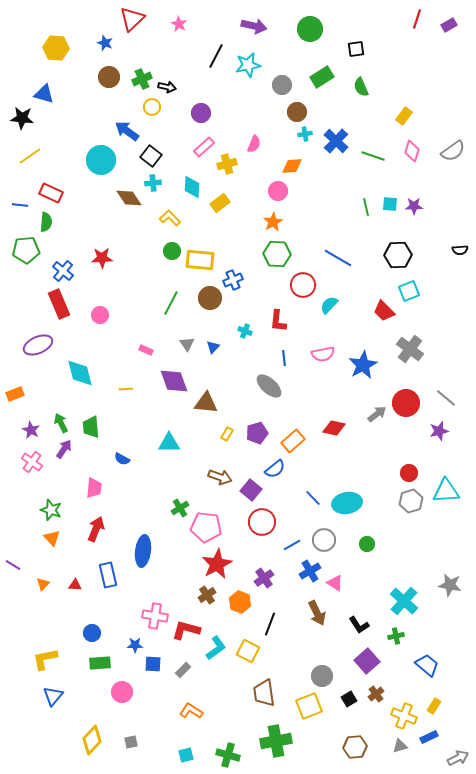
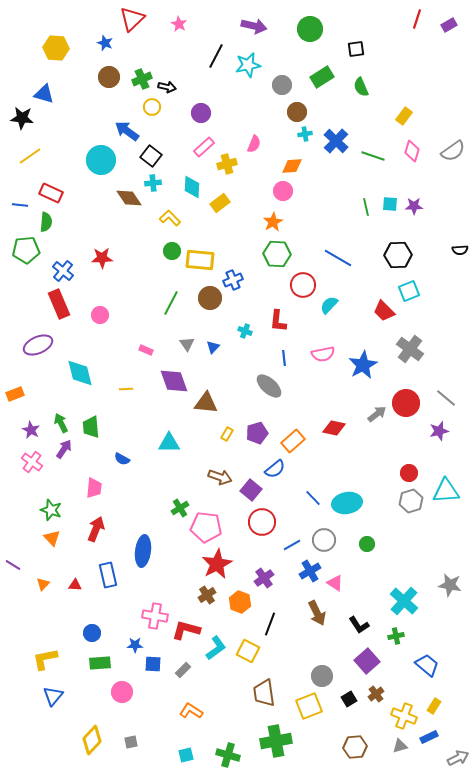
pink circle at (278, 191): moved 5 px right
